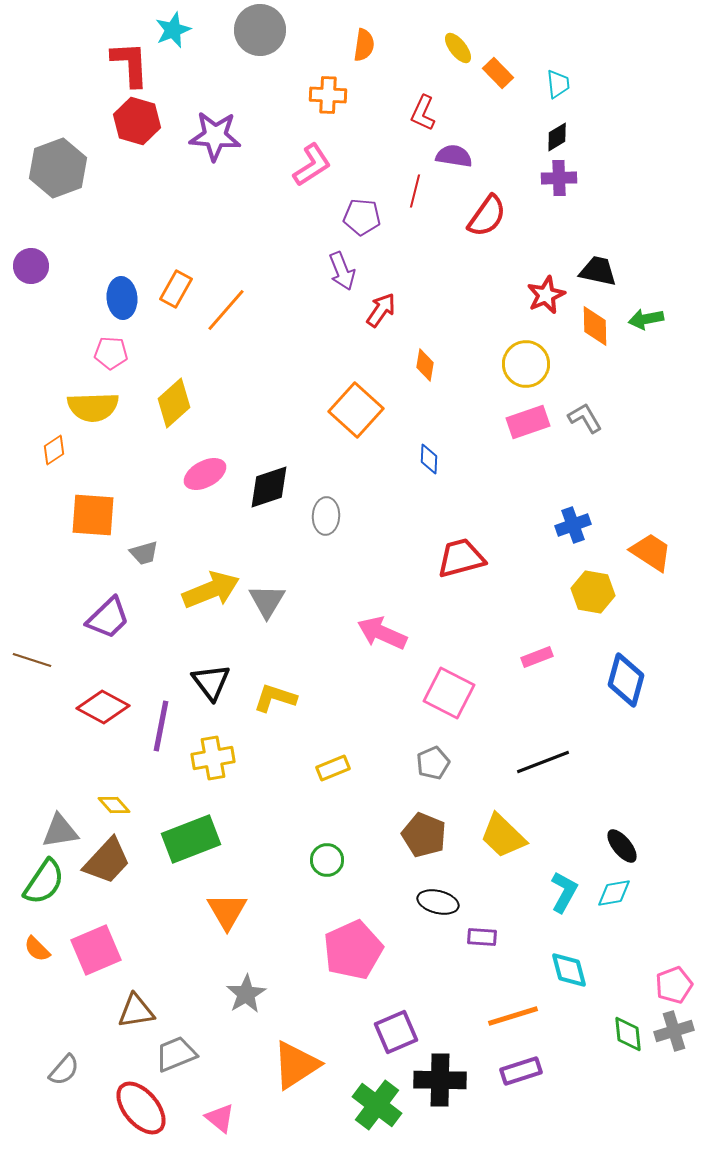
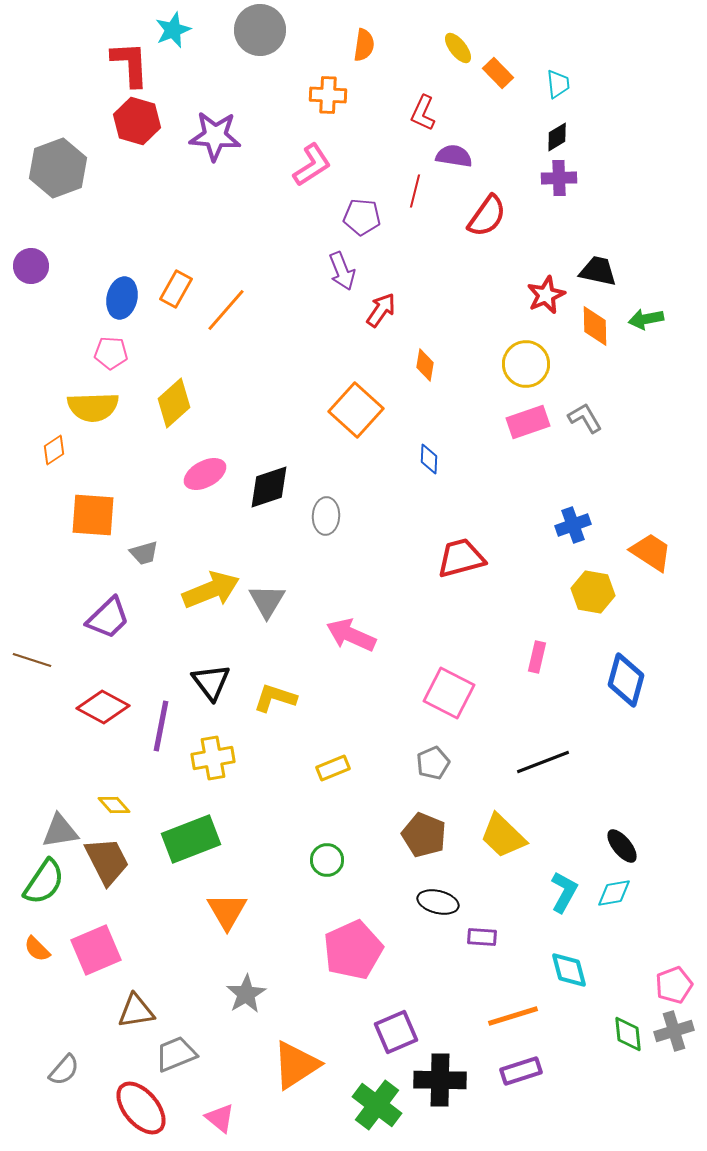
blue ellipse at (122, 298): rotated 18 degrees clockwise
pink arrow at (382, 633): moved 31 px left, 2 px down
pink rectangle at (537, 657): rotated 56 degrees counterclockwise
brown trapezoid at (107, 861): rotated 70 degrees counterclockwise
